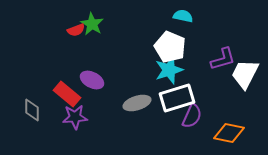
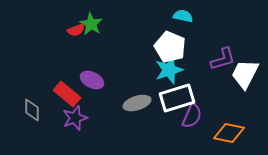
green star: moved 1 px left
purple star: moved 1 px down; rotated 15 degrees counterclockwise
